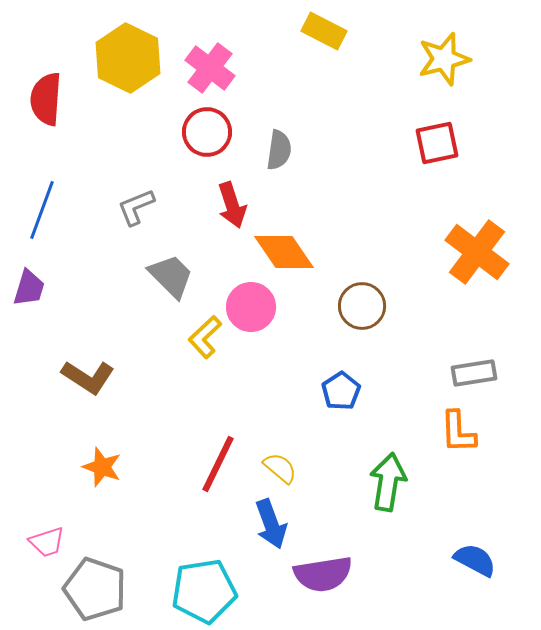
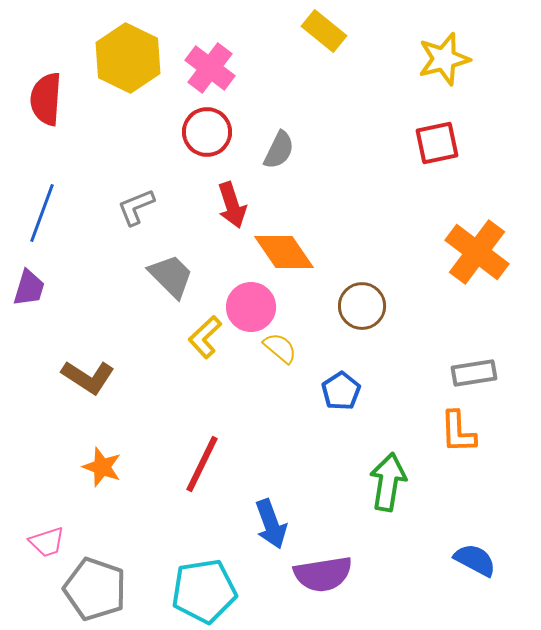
yellow rectangle: rotated 12 degrees clockwise
gray semicircle: rotated 18 degrees clockwise
blue line: moved 3 px down
red line: moved 16 px left
yellow semicircle: moved 120 px up
